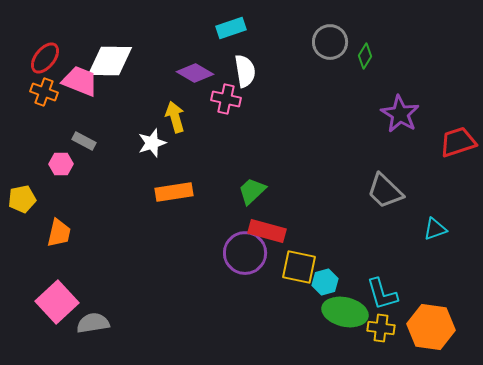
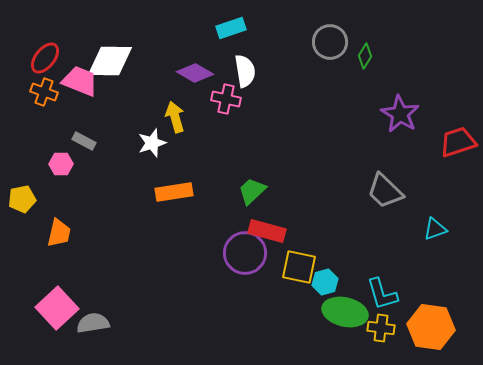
pink square: moved 6 px down
